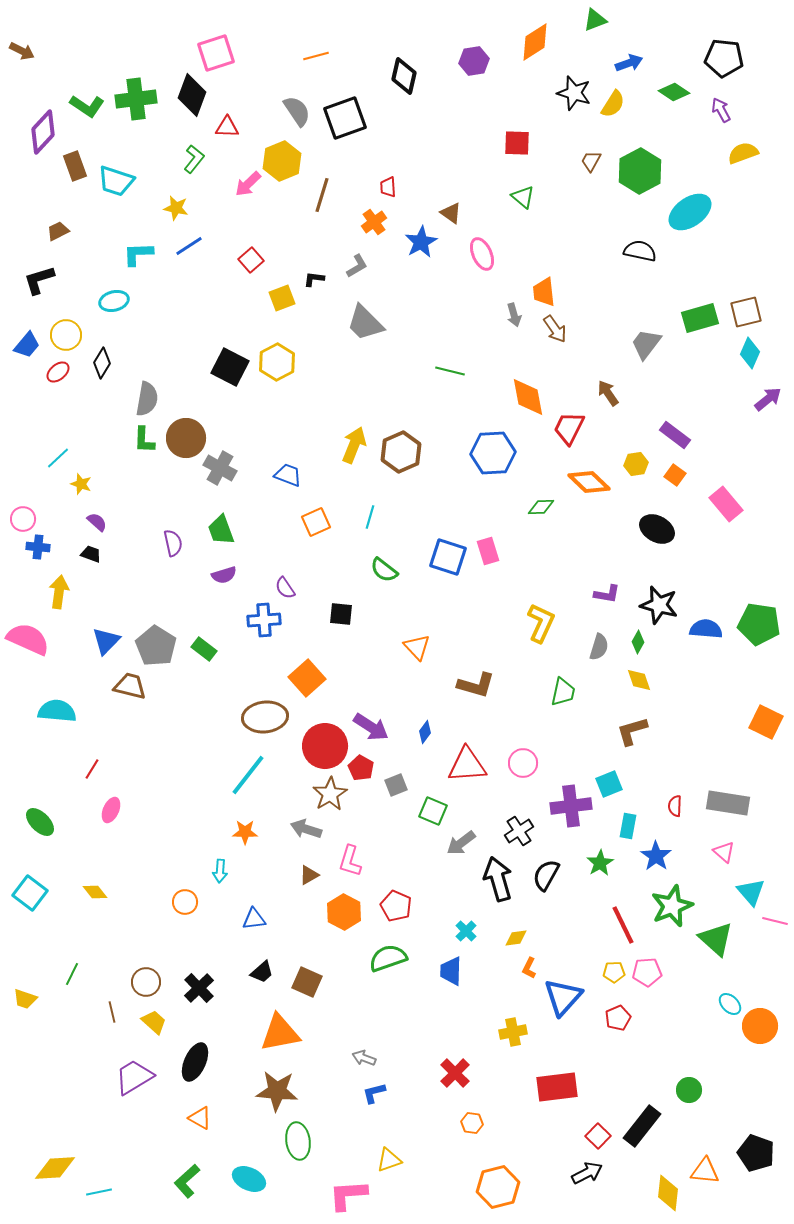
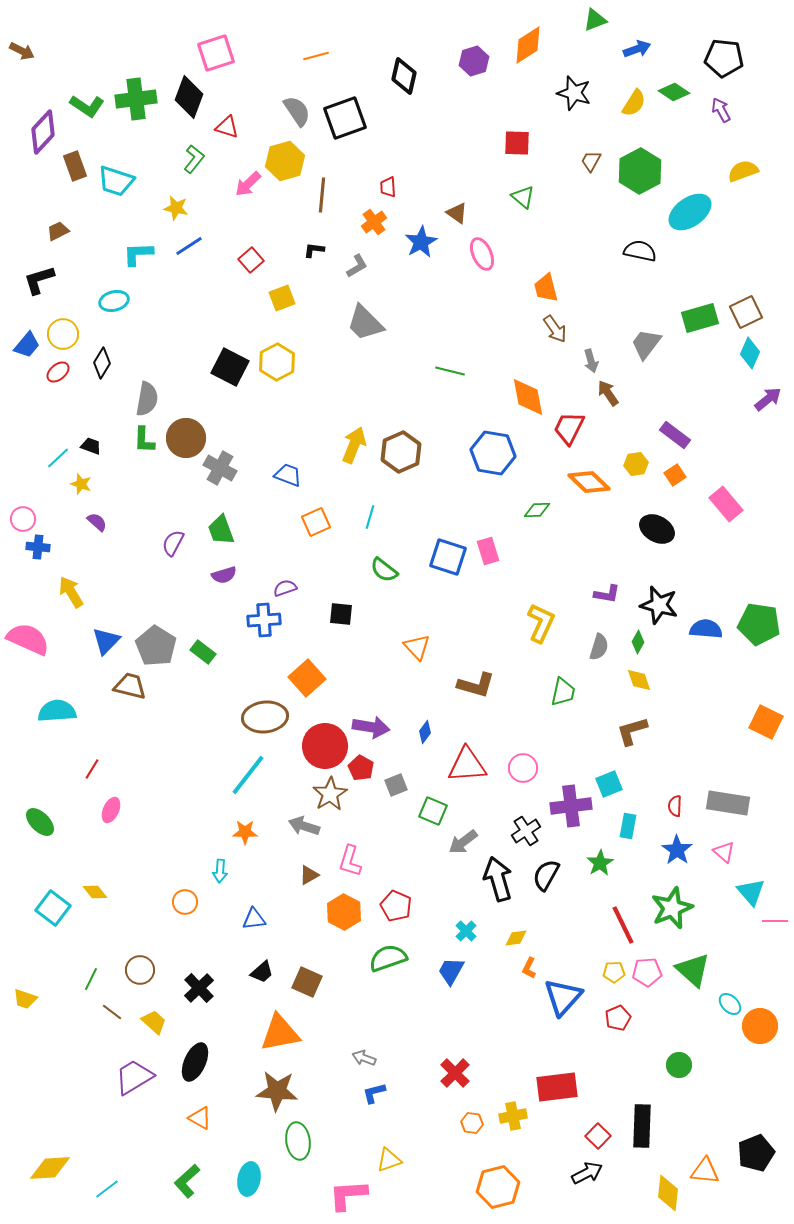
orange diamond at (535, 42): moved 7 px left, 3 px down
purple hexagon at (474, 61): rotated 8 degrees counterclockwise
blue arrow at (629, 63): moved 8 px right, 14 px up
black diamond at (192, 95): moved 3 px left, 2 px down
yellow semicircle at (613, 104): moved 21 px right, 1 px up
red triangle at (227, 127): rotated 15 degrees clockwise
yellow semicircle at (743, 153): moved 18 px down
yellow hexagon at (282, 161): moved 3 px right; rotated 6 degrees clockwise
brown line at (322, 195): rotated 12 degrees counterclockwise
brown triangle at (451, 213): moved 6 px right
black L-shape at (314, 279): moved 29 px up
orange trapezoid at (544, 292): moved 2 px right, 4 px up; rotated 8 degrees counterclockwise
brown square at (746, 312): rotated 12 degrees counterclockwise
gray arrow at (514, 315): moved 77 px right, 46 px down
yellow circle at (66, 335): moved 3 px left, 1 px up
blue hexagon at (493, 453): rotated 12 degrees clockwise
orange square at (675, 475): rotated 20 degrees clockwise
green diamond at (541, 507): moved 4 px left, 3 px down
purple semicircle at (173, 543): rotated 140 degrees counterclockwise
black trapezoid at (91, 554): moved 108 px up
purple semicircle at (285, 588): rotated 105 degrees clockwise
yellow arrow at (59, 592): moved 12 px right; rotated 40 degrees counterclockwise
green rectangle at (204, 649): moved 1 px left, 3 px down
cyan semicircle at (57, 711): rotated 9 degrees counterclockwise
purple arrow at (371, 727): rotated 24 degrees counterclockwise
pink circle at (523, 763): moved 5 px down
gray arrow at (306, 829): moved 2 px left, 3 px up
black cross at (519, 831): moved 7 px right
gray arrow at (461, 843): moved 2 px right, 1 px up
blue star at (656, 856): moved 21 px right, 6 px up
cyan square at (30, 893): moved 23 px right, 15 px down
green star at (672, 906): moved 2 px down
pink line at (775, 921): rotated 15 degrees counterclockwise
green triangle at (716, 939): moved 23 px left, 31 px down
blue trapezoid at (451, 971): rotated 28 degrees clockwise
green line at (72, 974): moved 19 px right, 5 px down
brown circle at (146, 982): moved 6 px left, 12 px up
brown line at (112, 1012): rotated 40 degrees counterclockwise
yellow cross at (513, 1032): moved 84 px down
green circle at (689, 1090): moved 10 px left, 25 px up
black rectangle at (642, 1126): rotated 36 degrees counterclockwise
black pentagon at (756, 1153): rotated 30 degrees clockwise
yellow diamond at (55, 1168): moved 5 px left
cyan ellipse at (249, 1179): rotated 76 degrees clockwise
cyan line at (99, 1192): moved 8 px right, 3 px up; rotated 25 degrees counterclockwise
